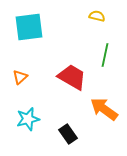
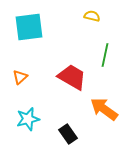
yellow semicircle: moved 5 px left
